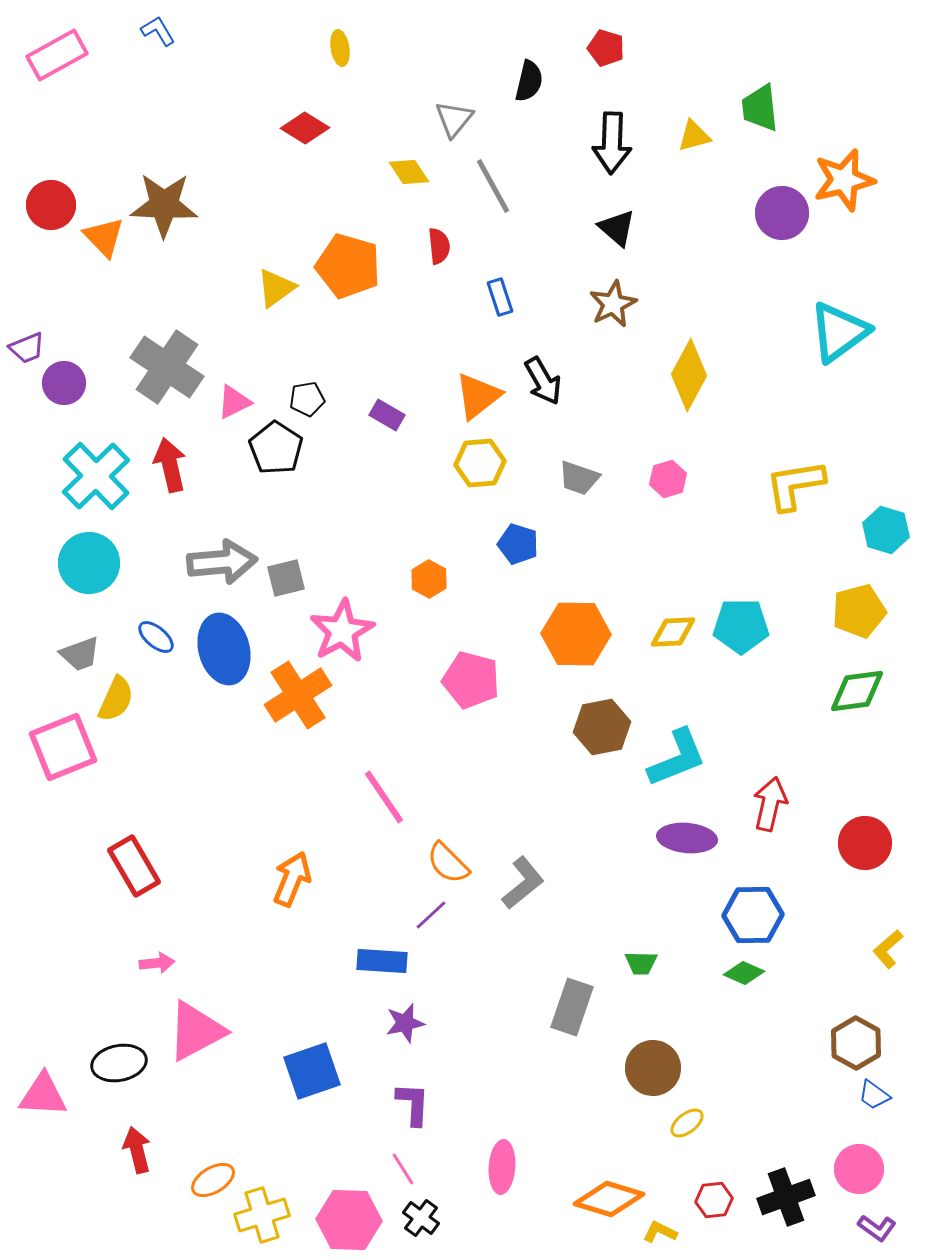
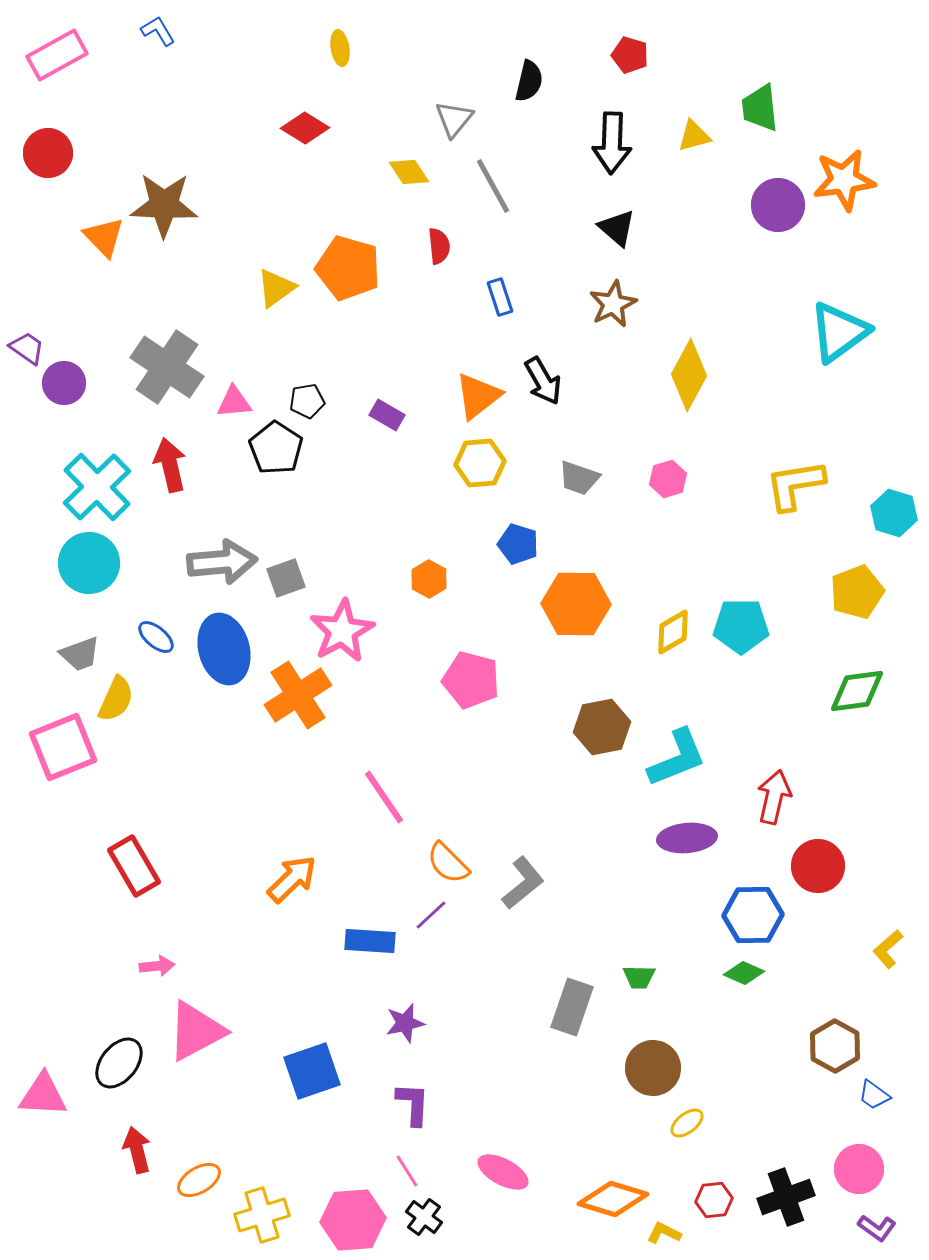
red pentagon at (606, 48): moved 24 px right, 7 px down
orange star at (844, 180): rotated 6 degrees clockwise
red circle at (51, 205): moved 3 px left, 52 px up
purple circle at (782, 213): moved 4 px left, 8 px up
orange pentagon at (348, 266): moved 2 px down
purple trapezoid at (27, 348): rotated 123 degrees counterclockwise
black pentagon at (307, 399): moved 2 px down
pink triangle at (234, 402): rotated 21 degrees clockwise
cyan cross at (96, 476): moved 1 px right, 11 px down
cyan hexagon at (886, 530): moved 8 px right, 17 px up
gray square at (286, 578): rotated 6 degrees counterclockwise
yellow pentagon at (859, 611): moved 2 px left, 19 px up; rotated 6 degrees counterclockwise
yellow diamond at (673, 632): rotated 27 degrees counterclockwise
orange hexagon at (576, 634): moved 30 px up
red arrow at (770, 804): moved 4 px right, 7 px up
purple ellipse at (687, 838): rotated 10 degrees counterclockwise
red circle at (865, 843): moved 47 px left, 23 px down
orange arrow at (292, 879): rotated 24 degrees clockwise
blue rectangle at (382, 961): moved 12 px left, 20 px up
pink arrow at (157, 963): moved 3 px down
green trapezoid at (641, 963): moved 2 px left, 14 px down
brown hexagon at (856, 1043): moved 21 px left, 3 px down
black ellipse at (119, 1063): rotated 40 degrees counterclockwise
pink ellipse at (502, 1167): moved 1 px right, 5 px down; rotated 66 degrees counterclockwise
pink line at (403, 1169): moved 4 px right, 2 px down
orange ellipse at (213, 1180): moved 14 px left
orange diamond at (609, 1199): moved 4 px right
black cross at (421, 1218): moved 3 px right, 1 px up
pink hexagon at (349, 1220): moved 4 px right; rotated 6 degrees counterclockwise
yellow L-shape at (660, 1232): moved 4 px right, 1 px down
